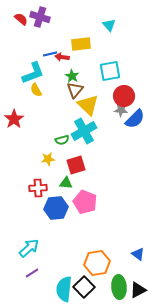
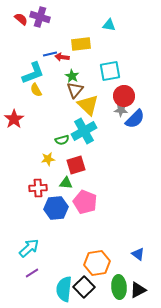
cyan triangle: rotated 40 degrees counterclockwise
